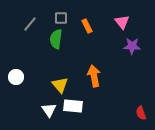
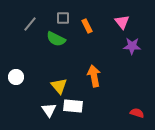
gray square: moved 2 px right
green semicircle: rotated 72 degrees counterclockwise
yellow triangle: moved 1 px left, 1 px down
red semicircle: moved 4 px left; rotated 128 degrees clockwise
